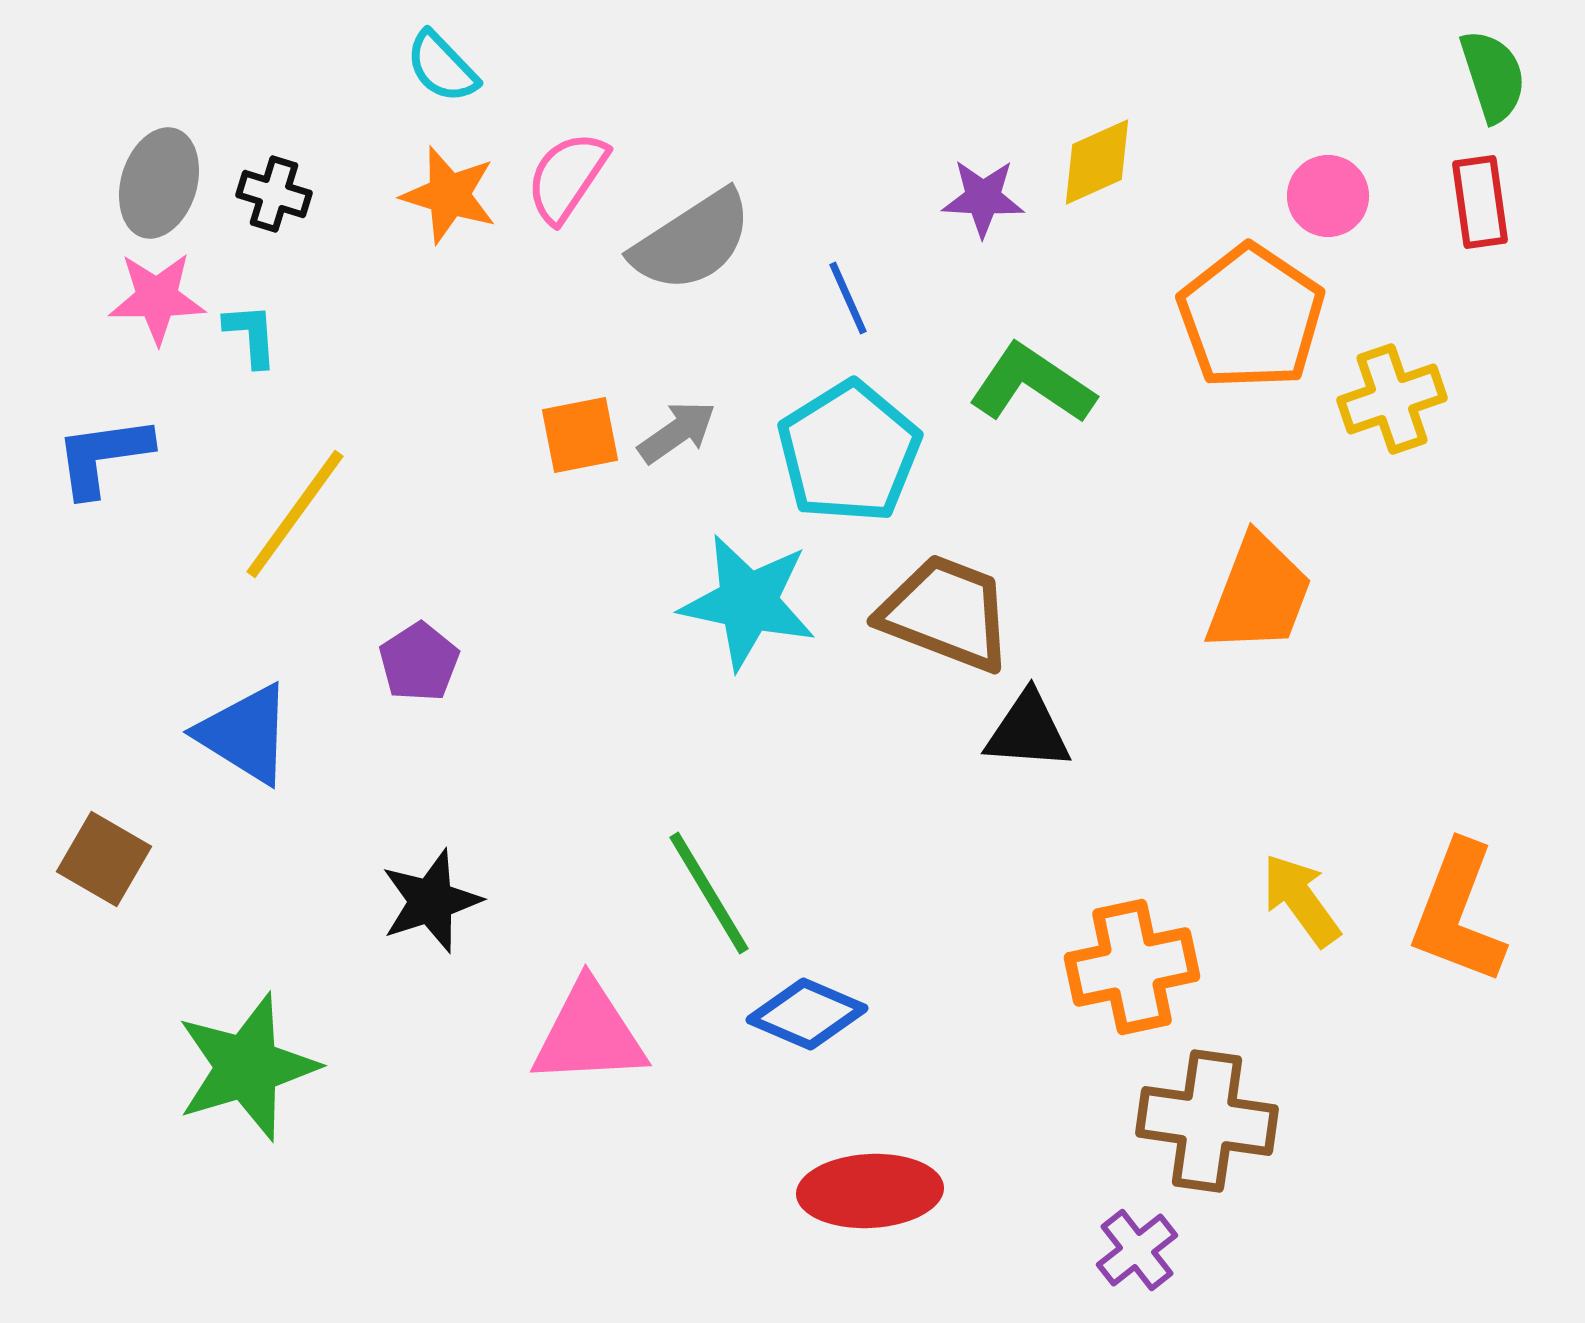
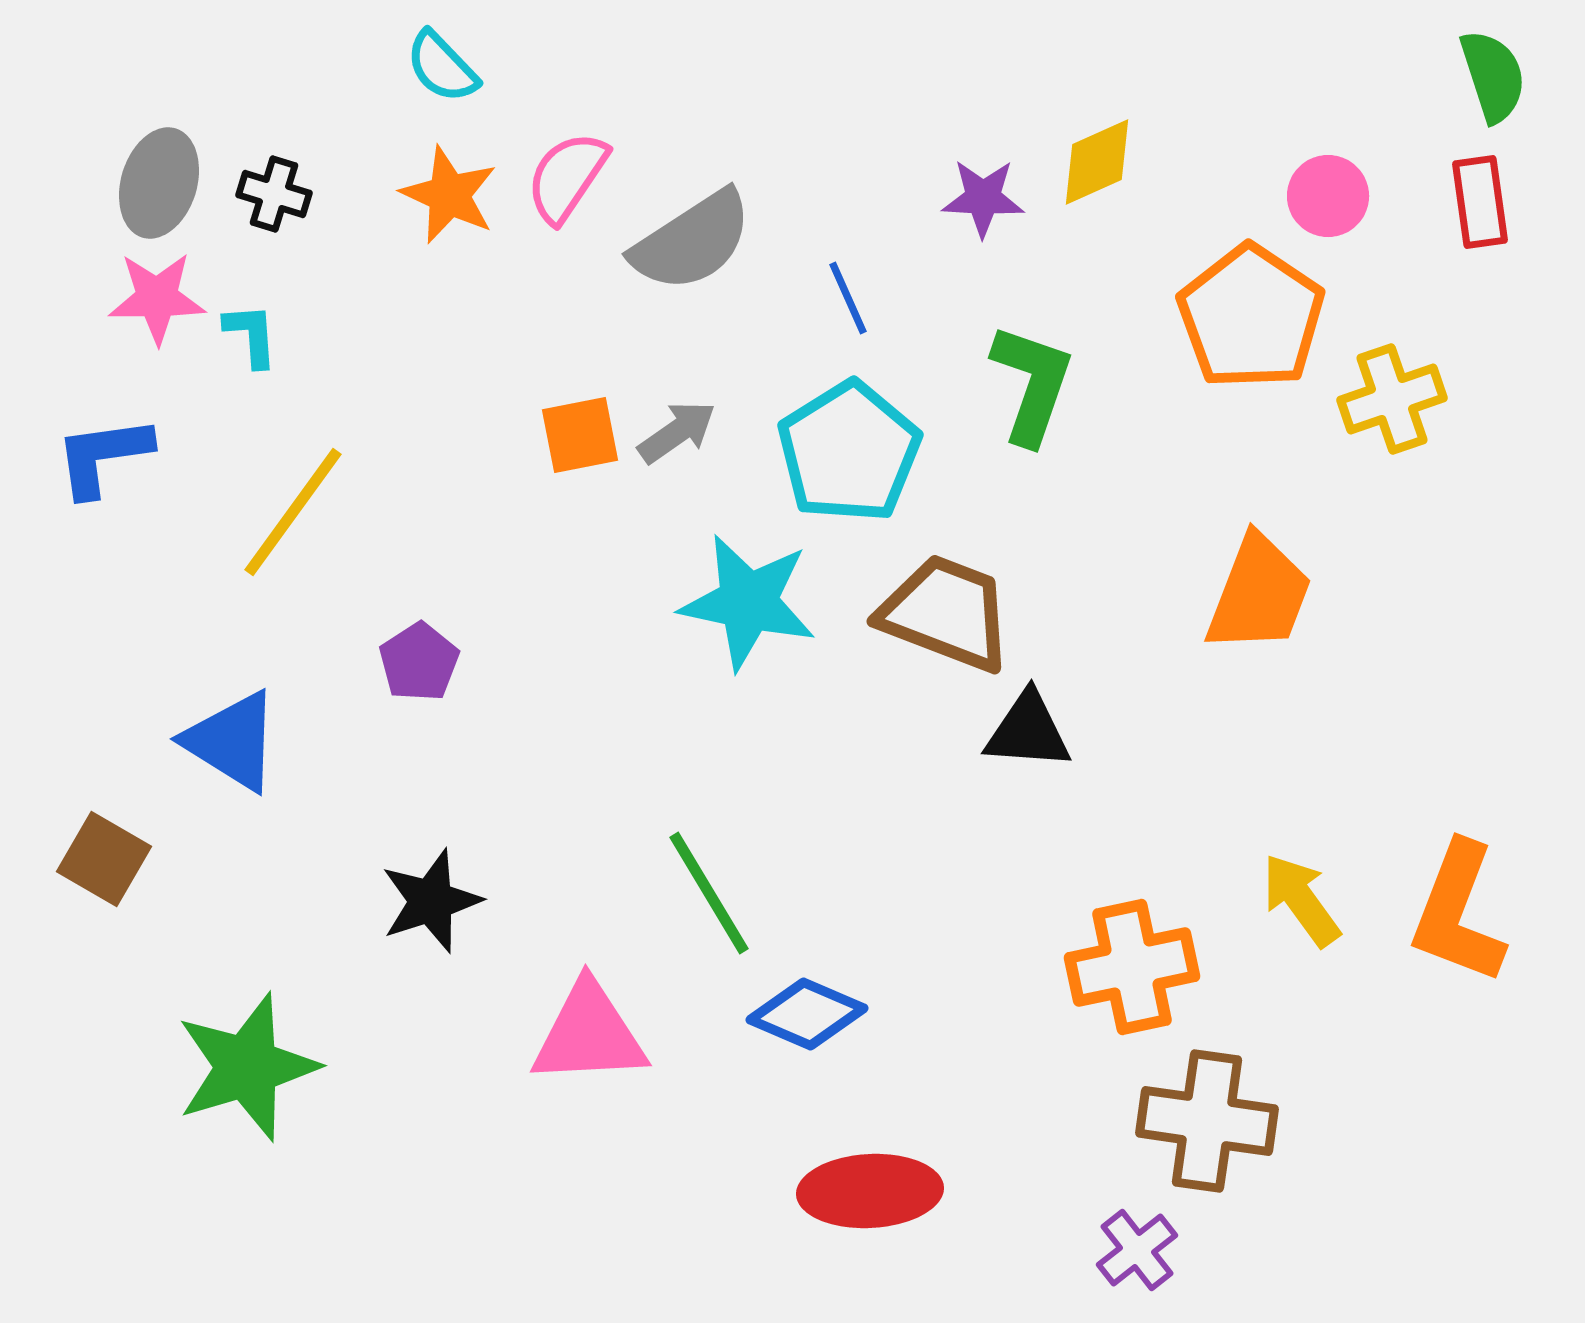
orange star: rotated 8 degrees clockwise
green L-shape: rotated 75 degrees clockwise
yellow line: moved 2 px left, 2 px up
blue triangle: moved 13 px left, 7 px down
